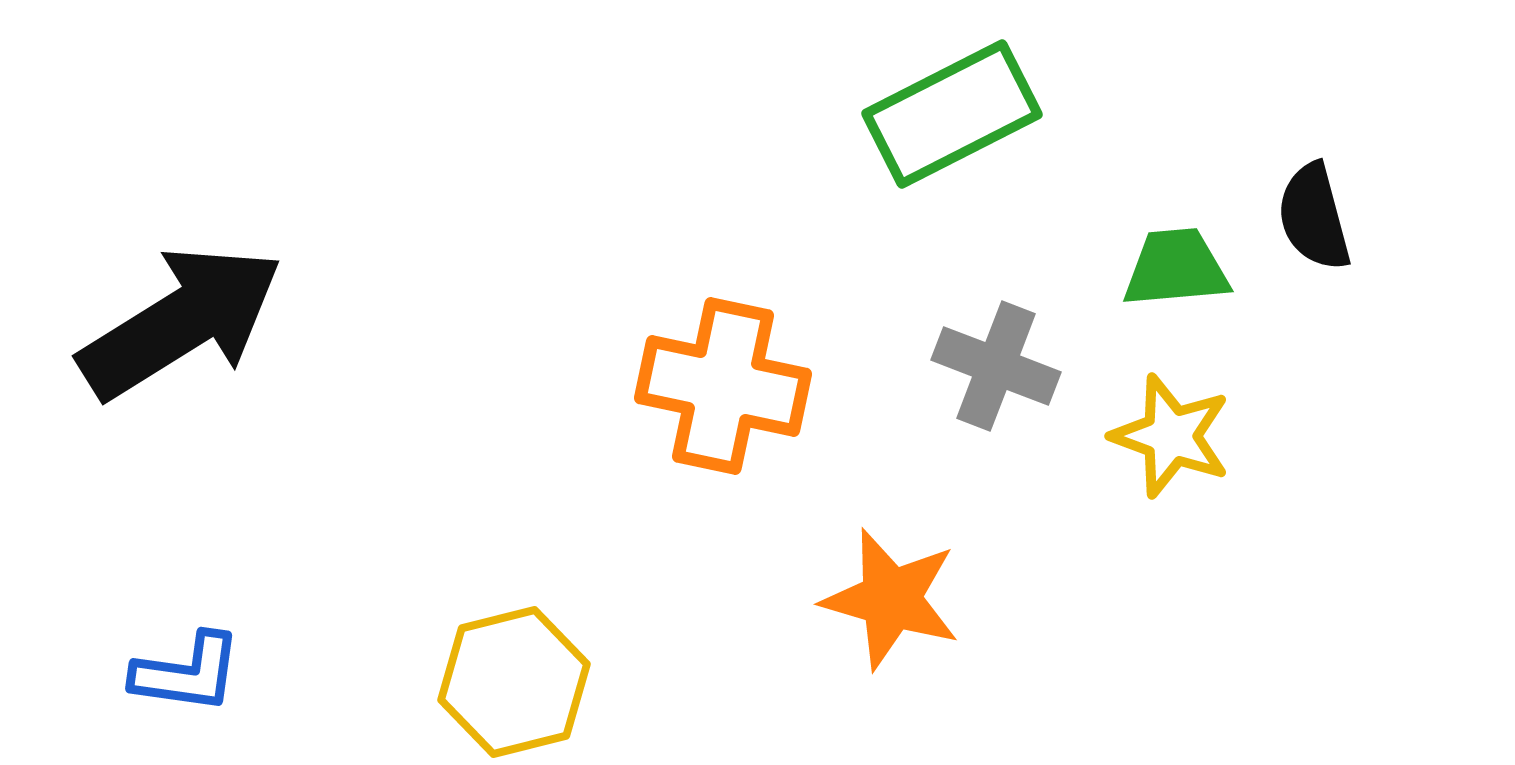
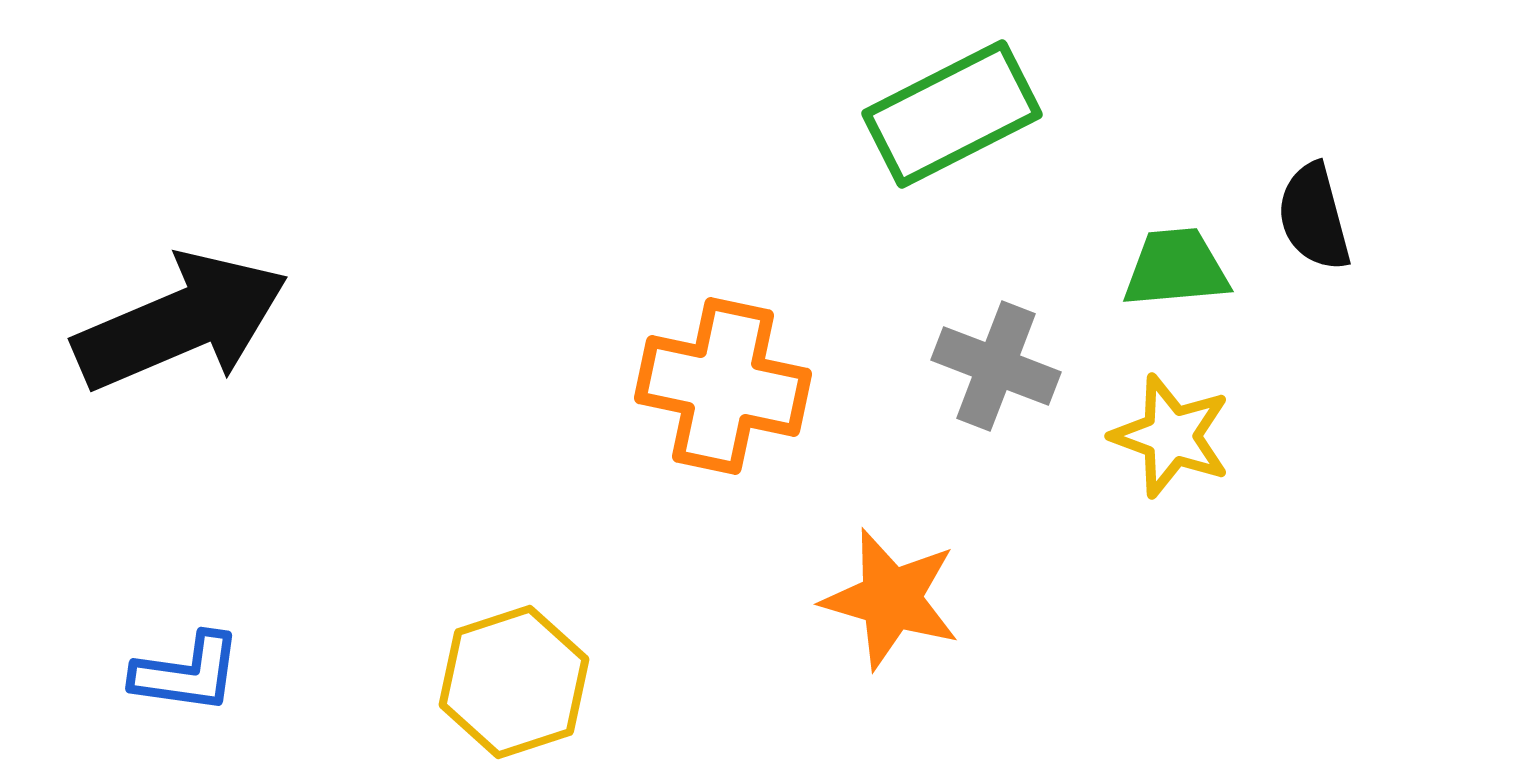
black arrow: rotated 9 degrees clockwise
yellow hexagon: rotated 4 degrees counterclockwise
